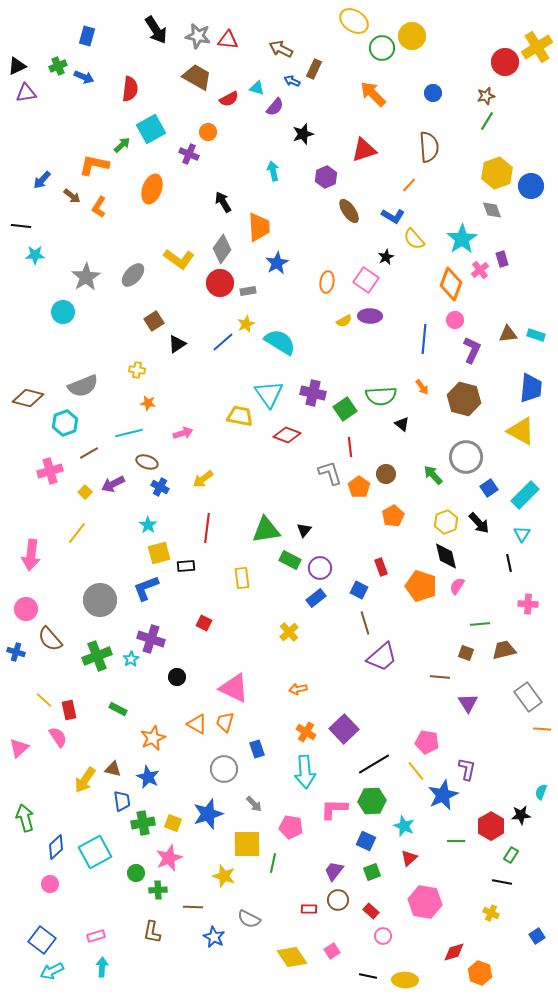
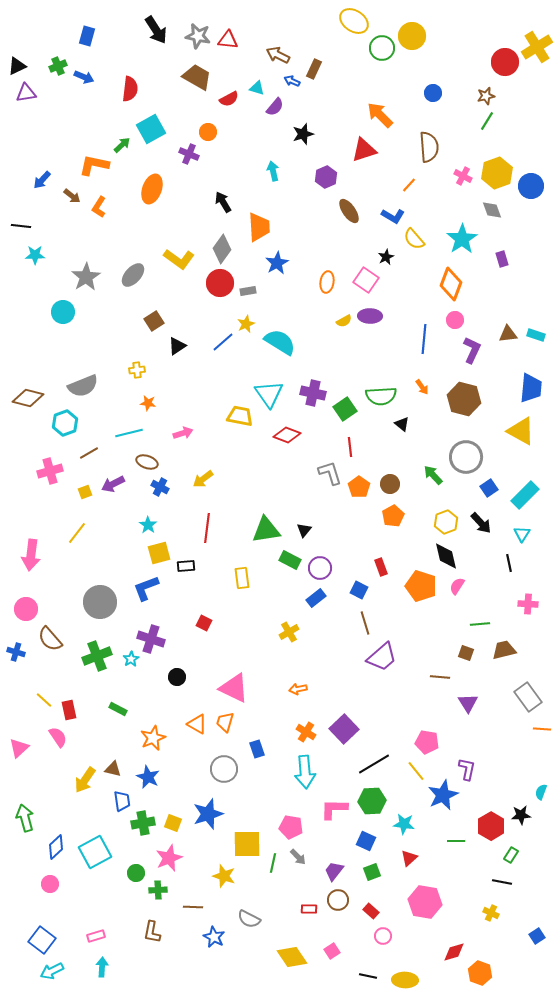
brown arrow at (281, 49): moved 3 px left, 6 px down
orange arrow at (373, 94): moved 7 px right, 21 px down
pink cross at (480, 270): moved 17 px left, 94 px up; rotated 24 degrees counterclockwise
black triangle at (177, 344): moved 2 px down
yellow cross at (137, 370): rotated 14 degrees counterclockwise
brown circle at (386, 474): moved 4 px right, 10 px down
yellow square at (85, 492): rotated 24 degrees clockwise
black arrow at (479, 523): moved 2 px right
gray circle at (100, 600): moved 2 px down
yellow cross at (289, 632): rotated 12 degrees clockwise
gray arrow at (254, 804): moved 44 px right, 53 px down
cyan star at (404, 826): moved 2 px up; rotated 15 degrees counterclockwise
